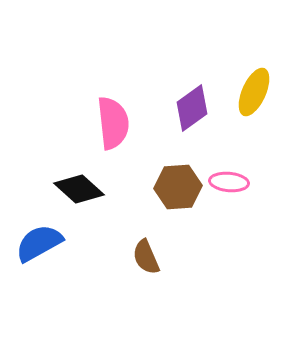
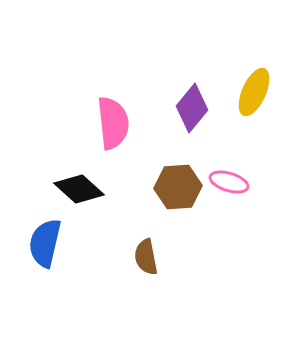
purple diamond: rotated 15 degrees counterclockwise
pink ellipse: rotated 12 degrees clockwise
blue semicircle: moved 6 px right; rotated 48 degrees counterclockwise
brown semicircle: rotated 12 degrees clockwise
